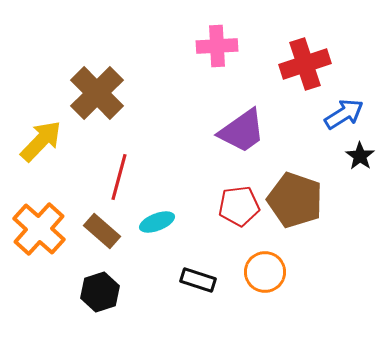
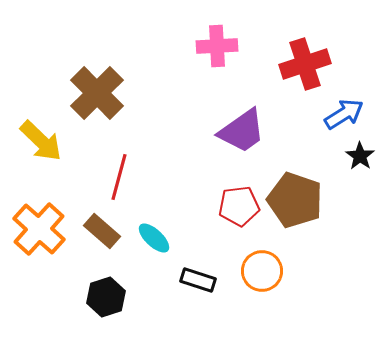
yellow arrow: rotated 90 degrees clockwise
cyan ellipse: moved 3 px left, 16 px down; rotated 64 degrees clockwise
orange circle: moved 3 px left, 1 px up
black hexagon: moved 6 px right, 5 px down
